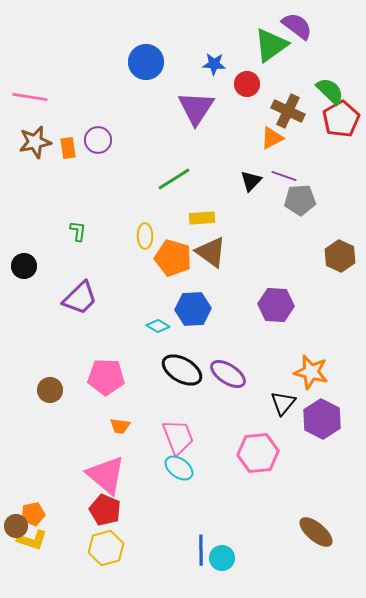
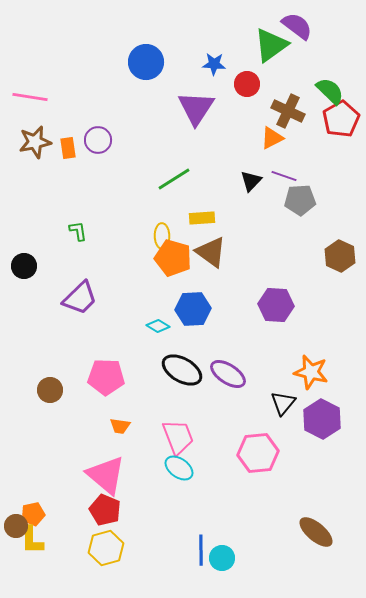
green L-shape at (78, 231): rotated 15 degrees counterclockwise
yellow ellipse at (145, 236): moved 17 px right
yellow L-shape at (32, 540): rotated 72 degrees clockwise
